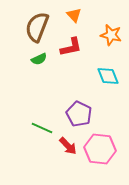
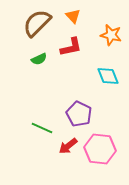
orange triangle: moved 1 px left, 1 px down
brown semicircle: moved 4 px up; rotated 24 degrees clockwise
red arrow: rotated 96 degrees clockwise
